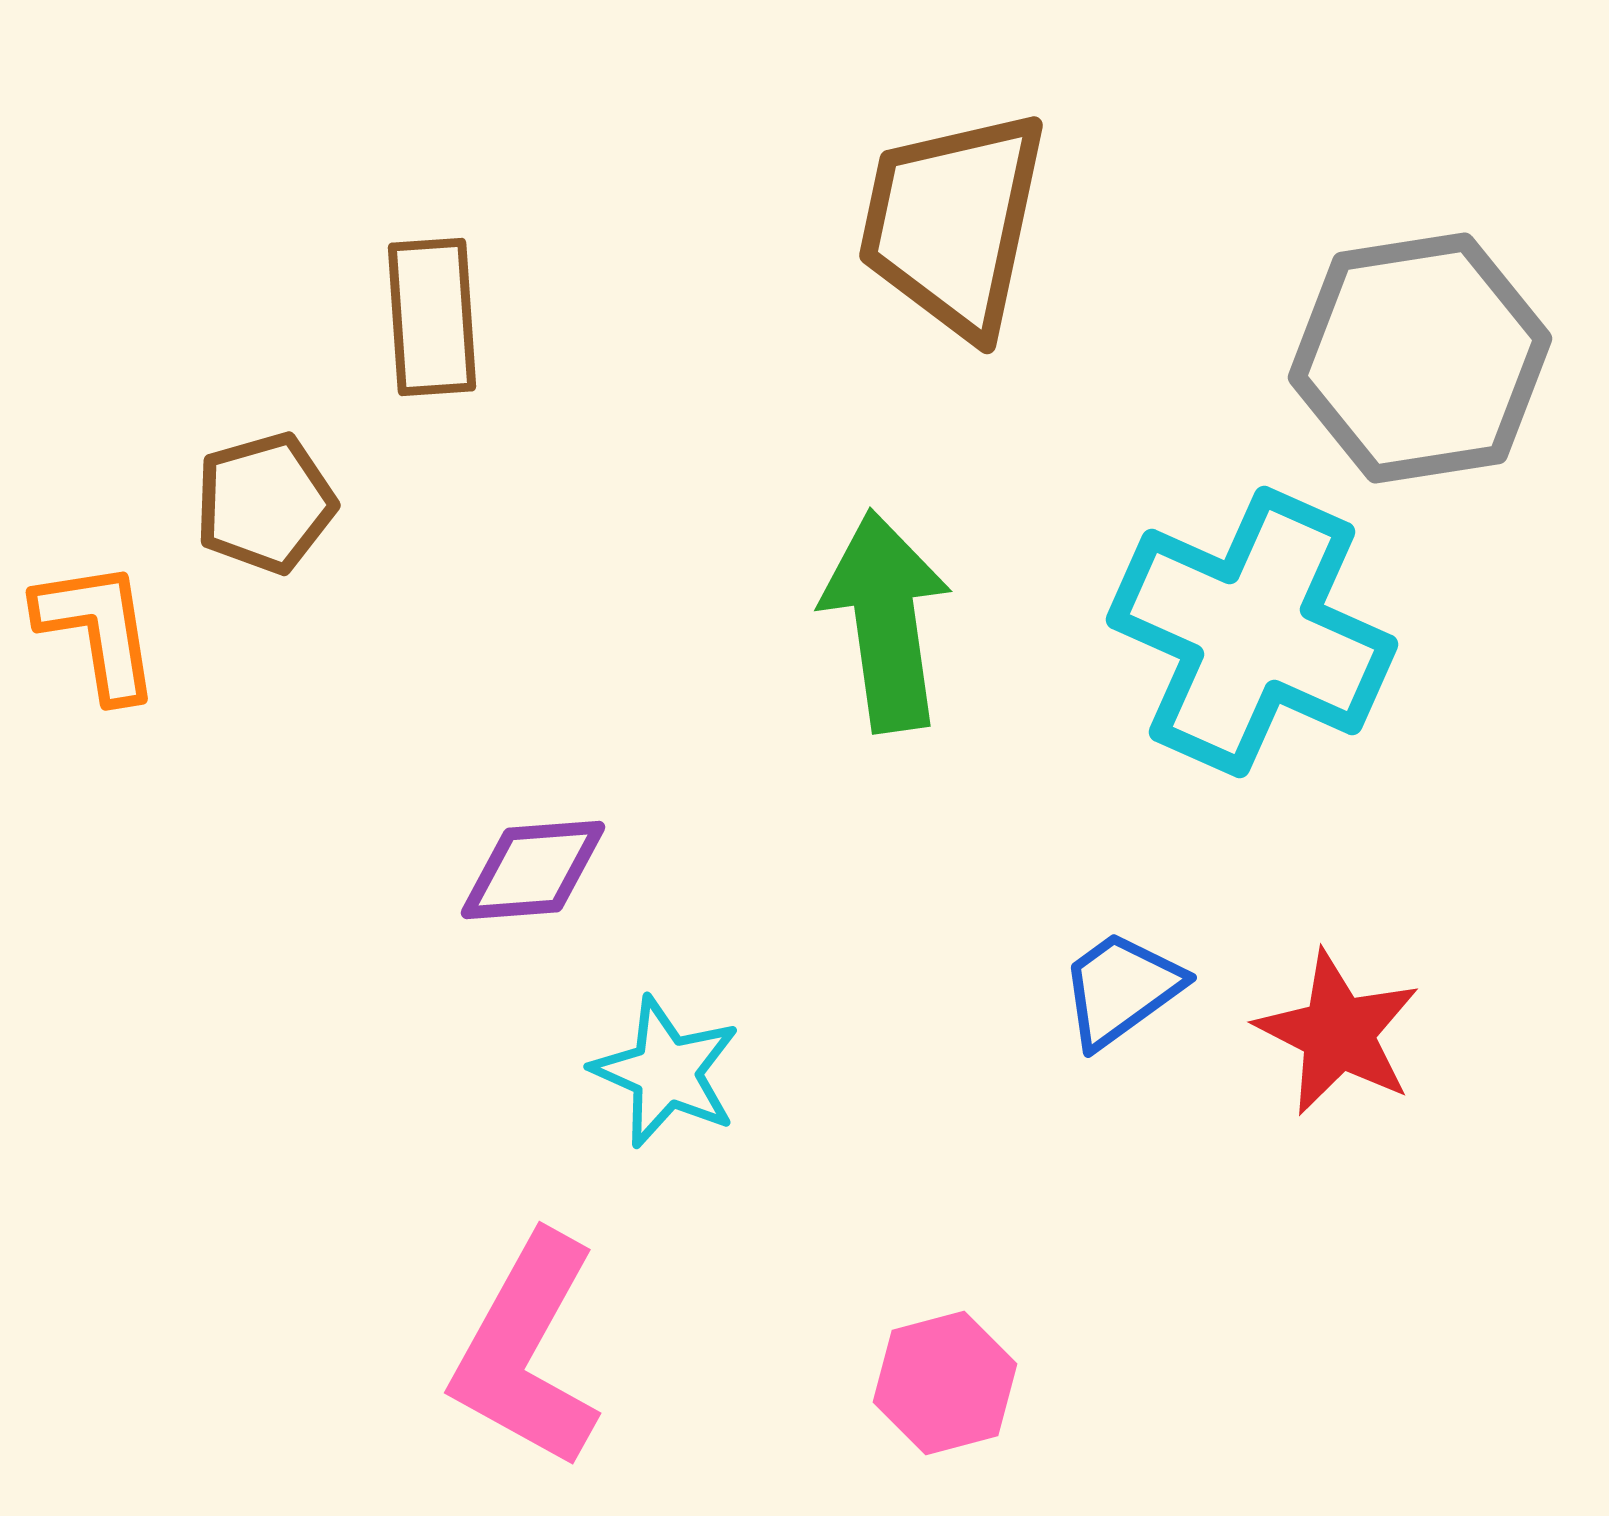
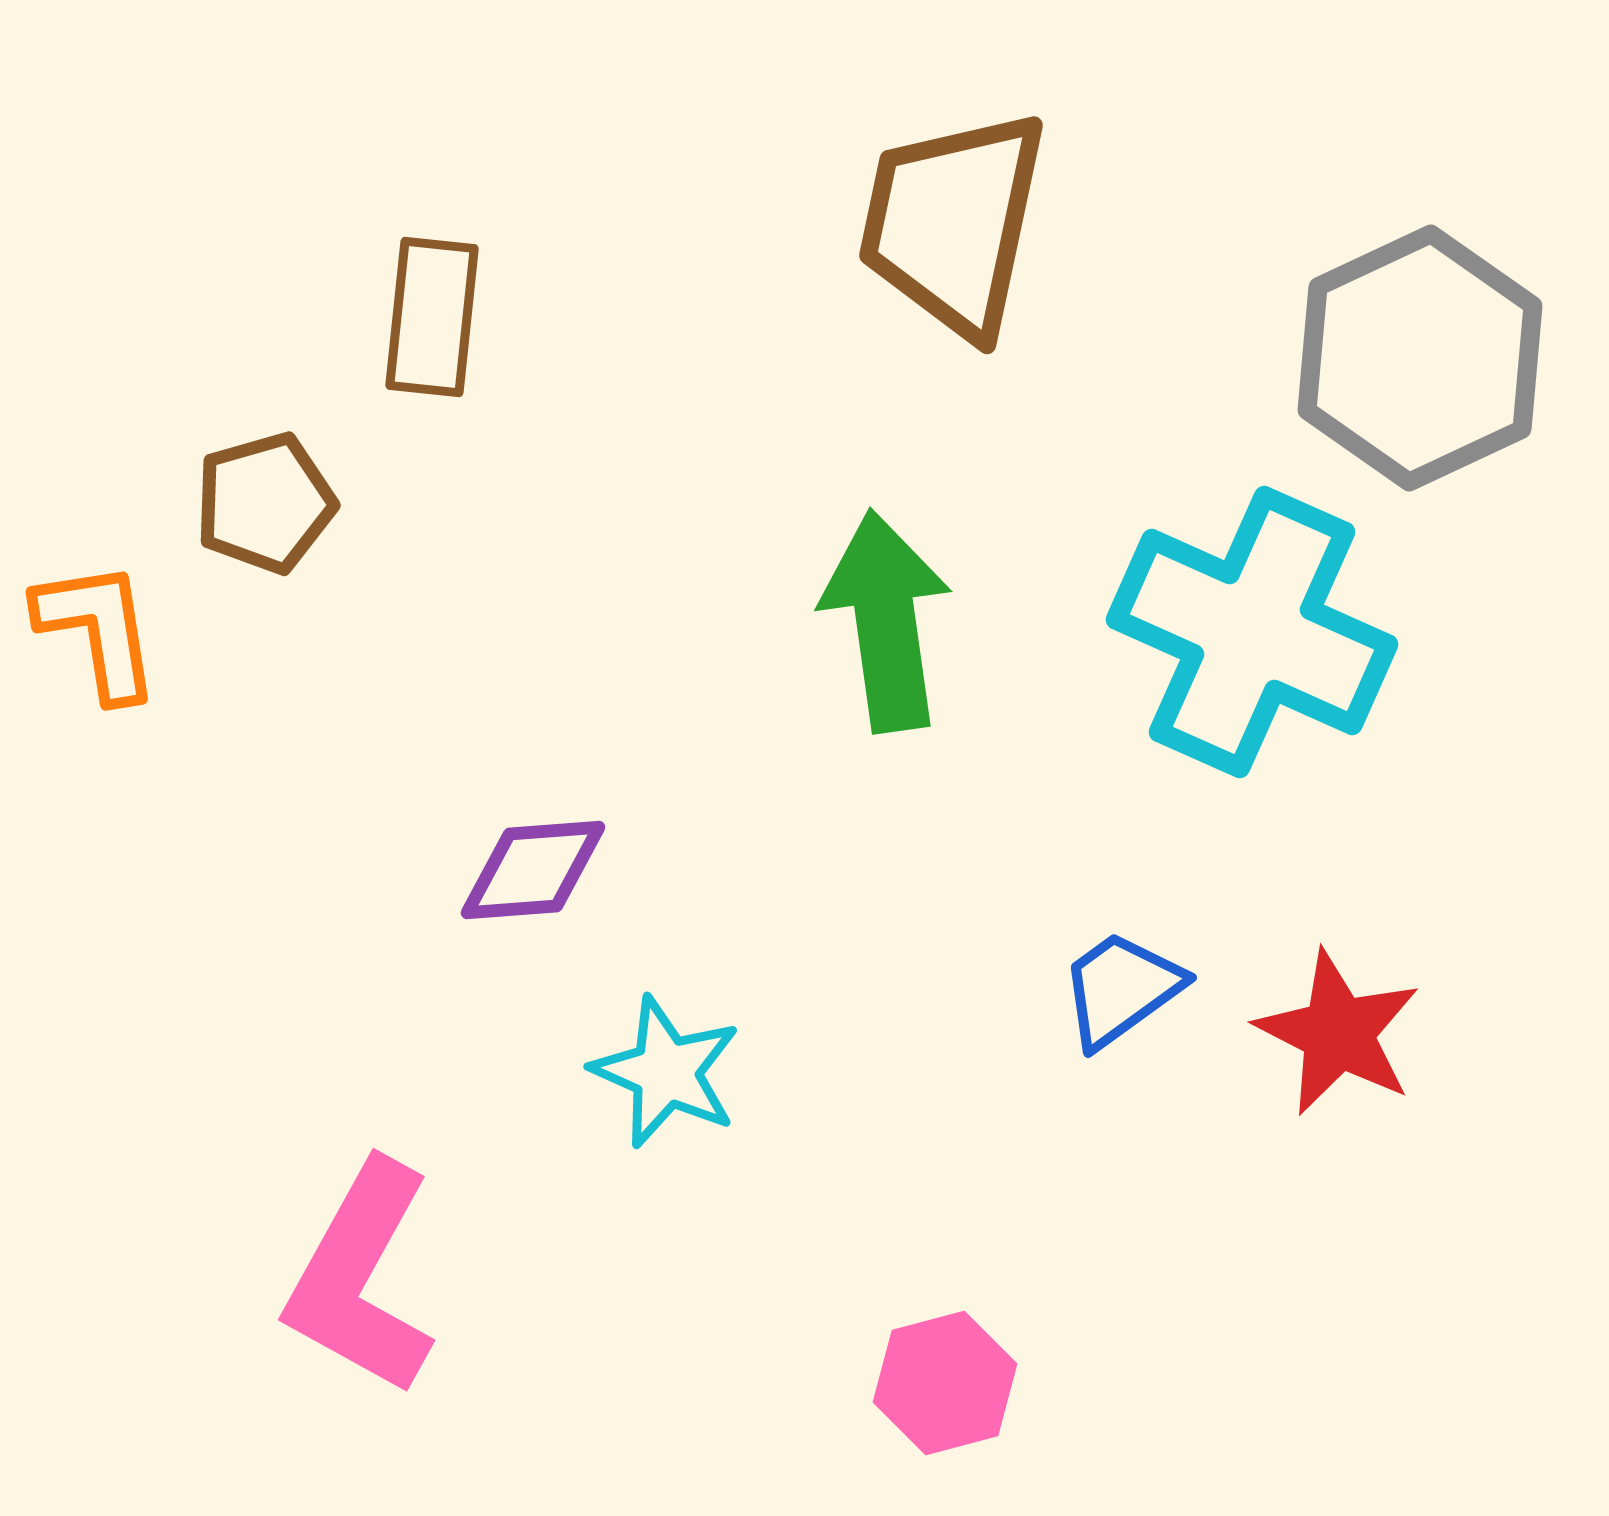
brown rectangle: rotated 10 degrees clockwise
gray hexagon: rotated 16 degrees counterclockwise
pink L-shape: moved 166 px left, 73 px up
